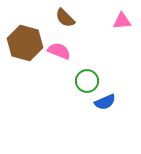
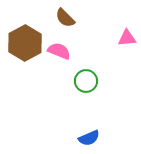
pink triangle: moved 5 px right, 17 px down
brown hexagon: rotated 16 degrees clockwise
green circle: moved 1 px left
blue semicircle: moved 16 px left, 36 px down
